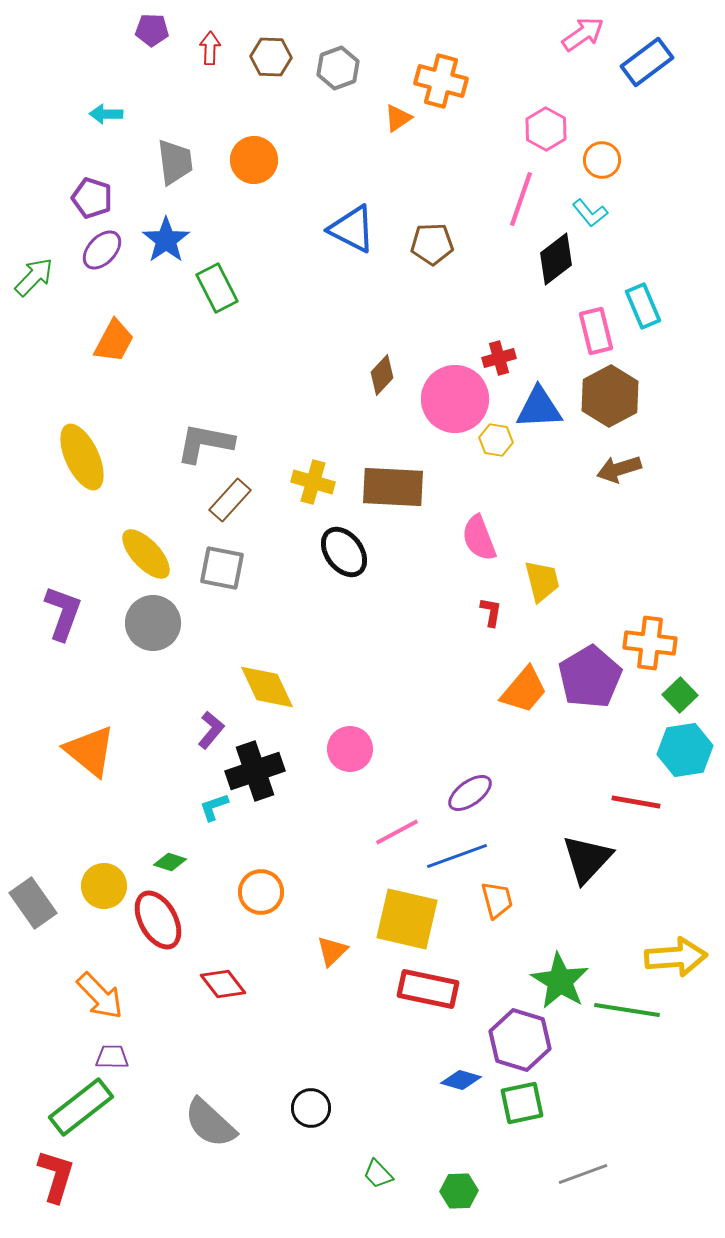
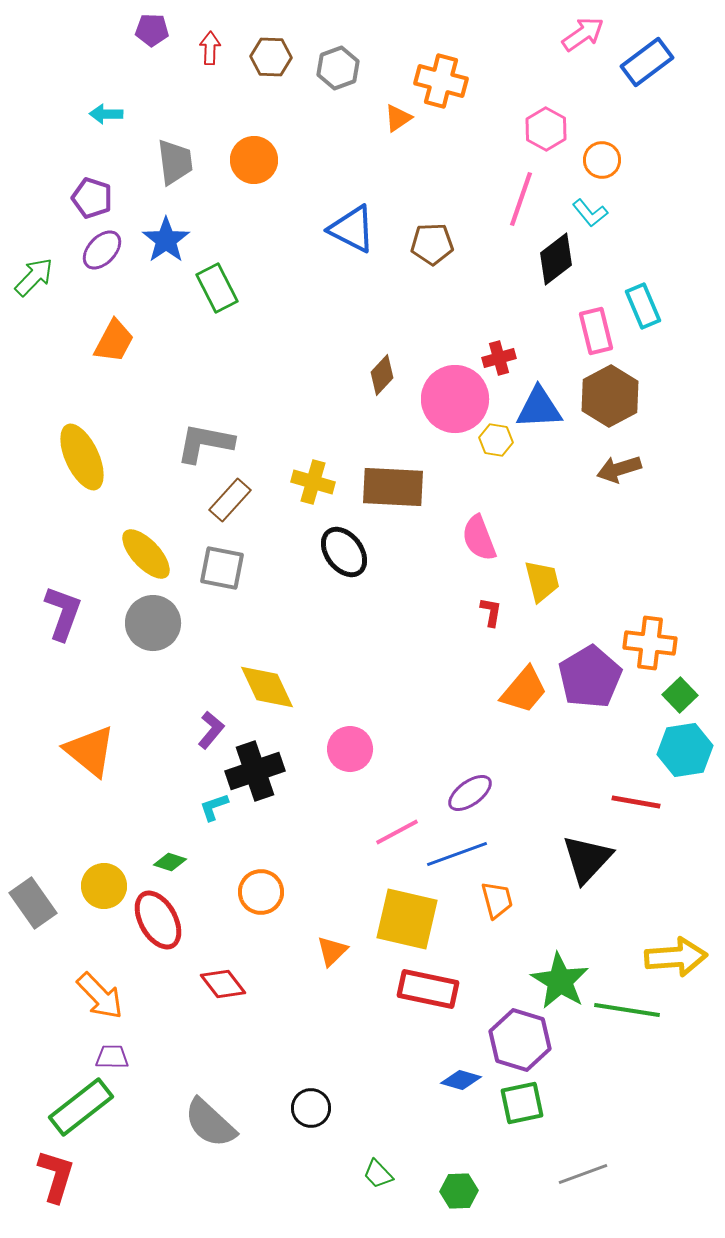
blue line at (457, 856): moved 2 px up
